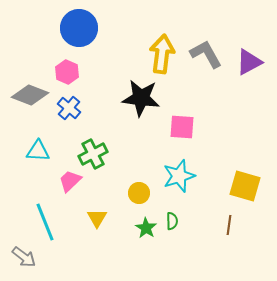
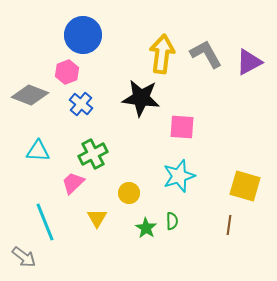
blue circle: moved 4 px right, 7 px down
pink hexagon: rotated 15 degrees clockwise
blue cross: moved 12 px right, 4 px up
pink trapezoid: moved 3 px right, 2 px down
yellow circle: moved 10 px left
